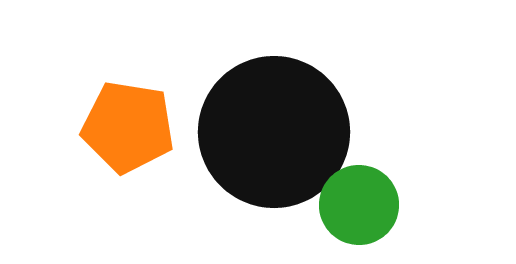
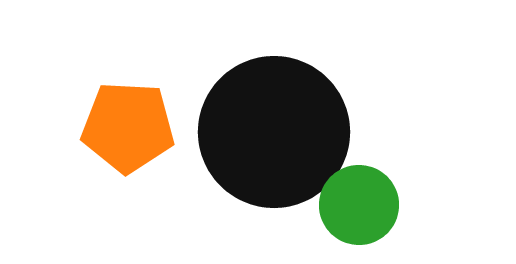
orange pentagon: rotated 6 degrees counterclockwise
